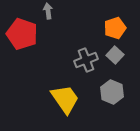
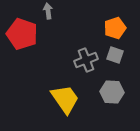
gray square: rotated 24 degrees counterclockwise
gray hexagon: rotated 20 degrees counterclockwise
